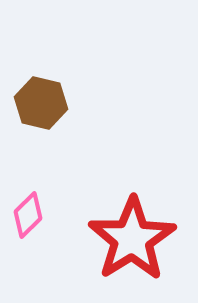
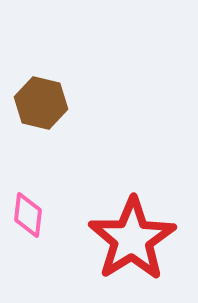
pink diamond: rotated 39 degrees counterclockwise
